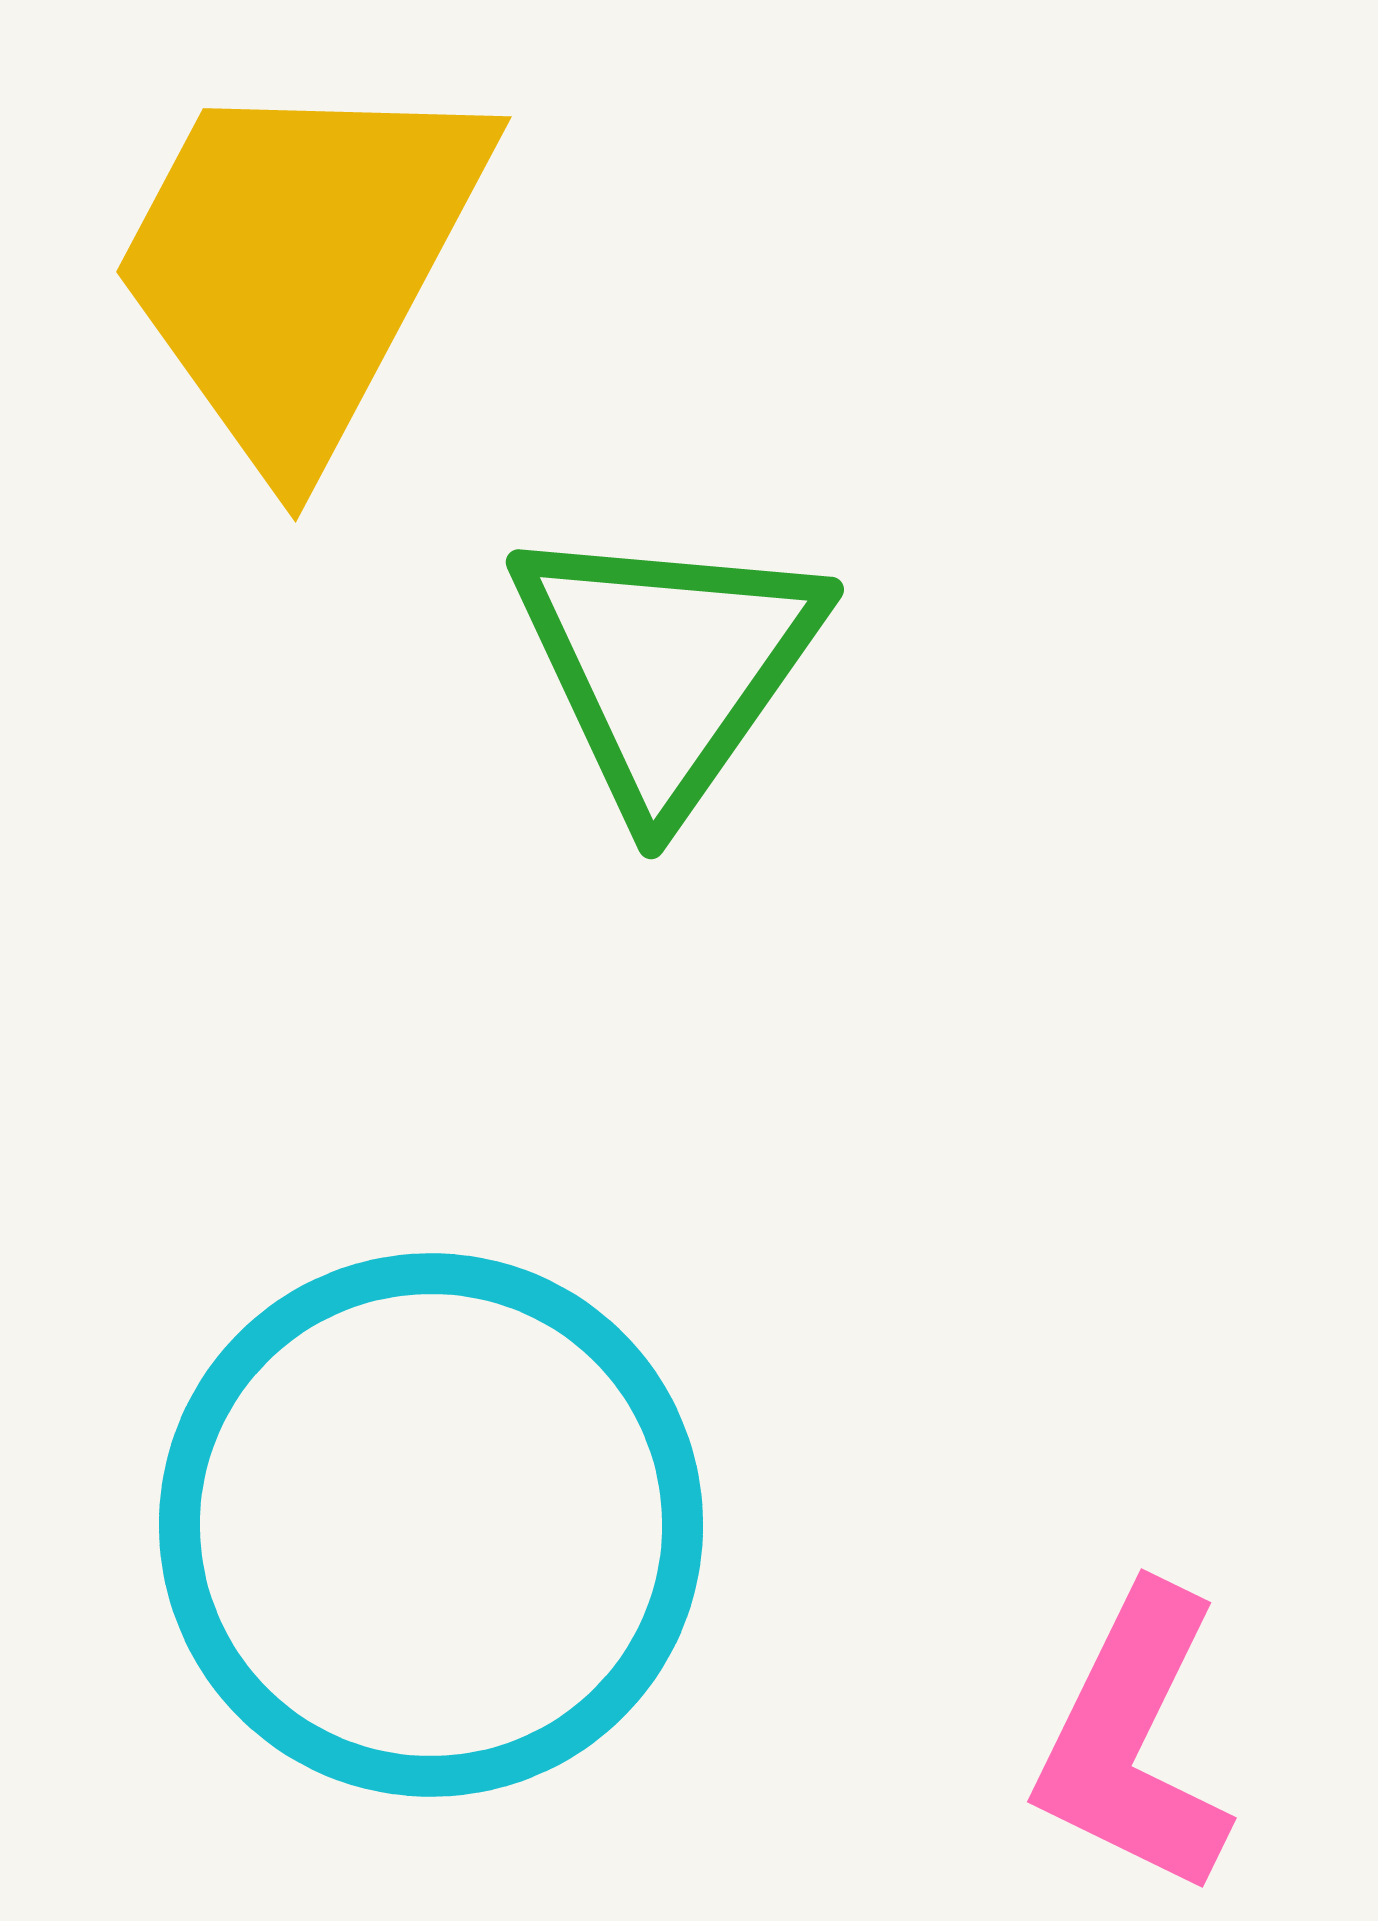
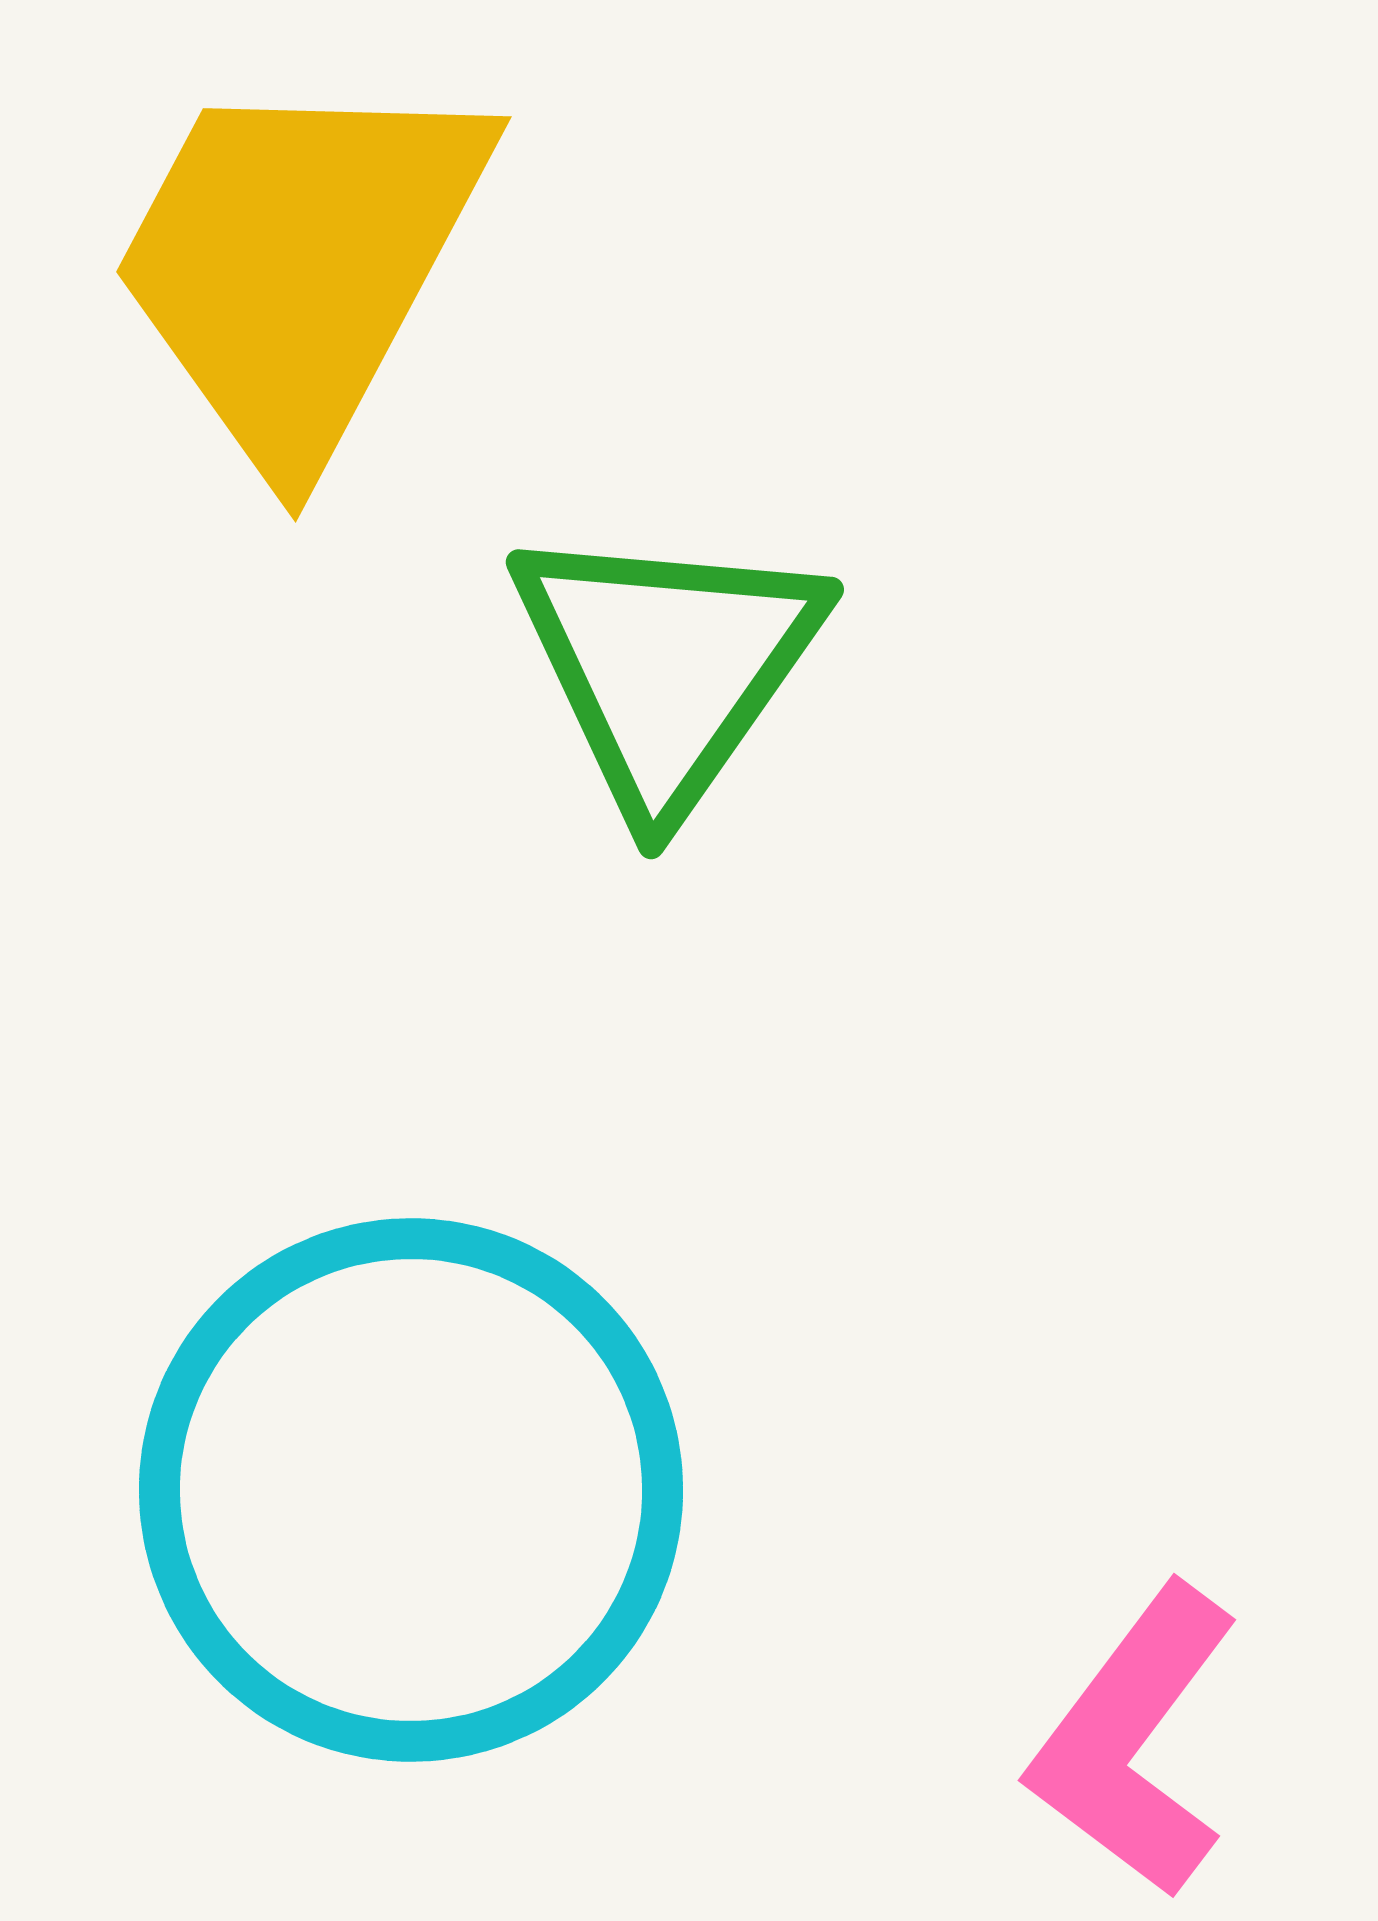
cyan circle: moved 20 px left, 35 px up
pink L-shape: rotated 11 degrees clockwise
